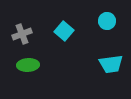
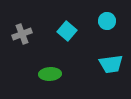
cyan square: moved 3 px right
green ellipse: moved 22 px right, 9 px down
